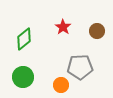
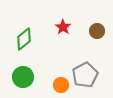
gray pentagon: moved 5 px right, 8 px down; rotated 25 degrees counterclockwise
